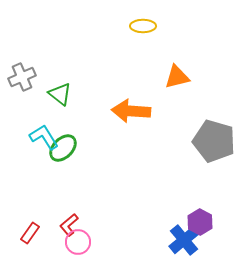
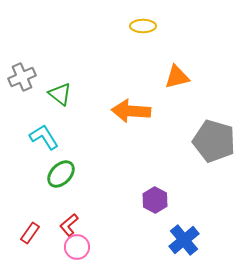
green ellipse: moved 2 px left, 26 px down
purple hexagon: moved 45 px left, 22 px up
pink circle: moved 1 px left, 5 px down
